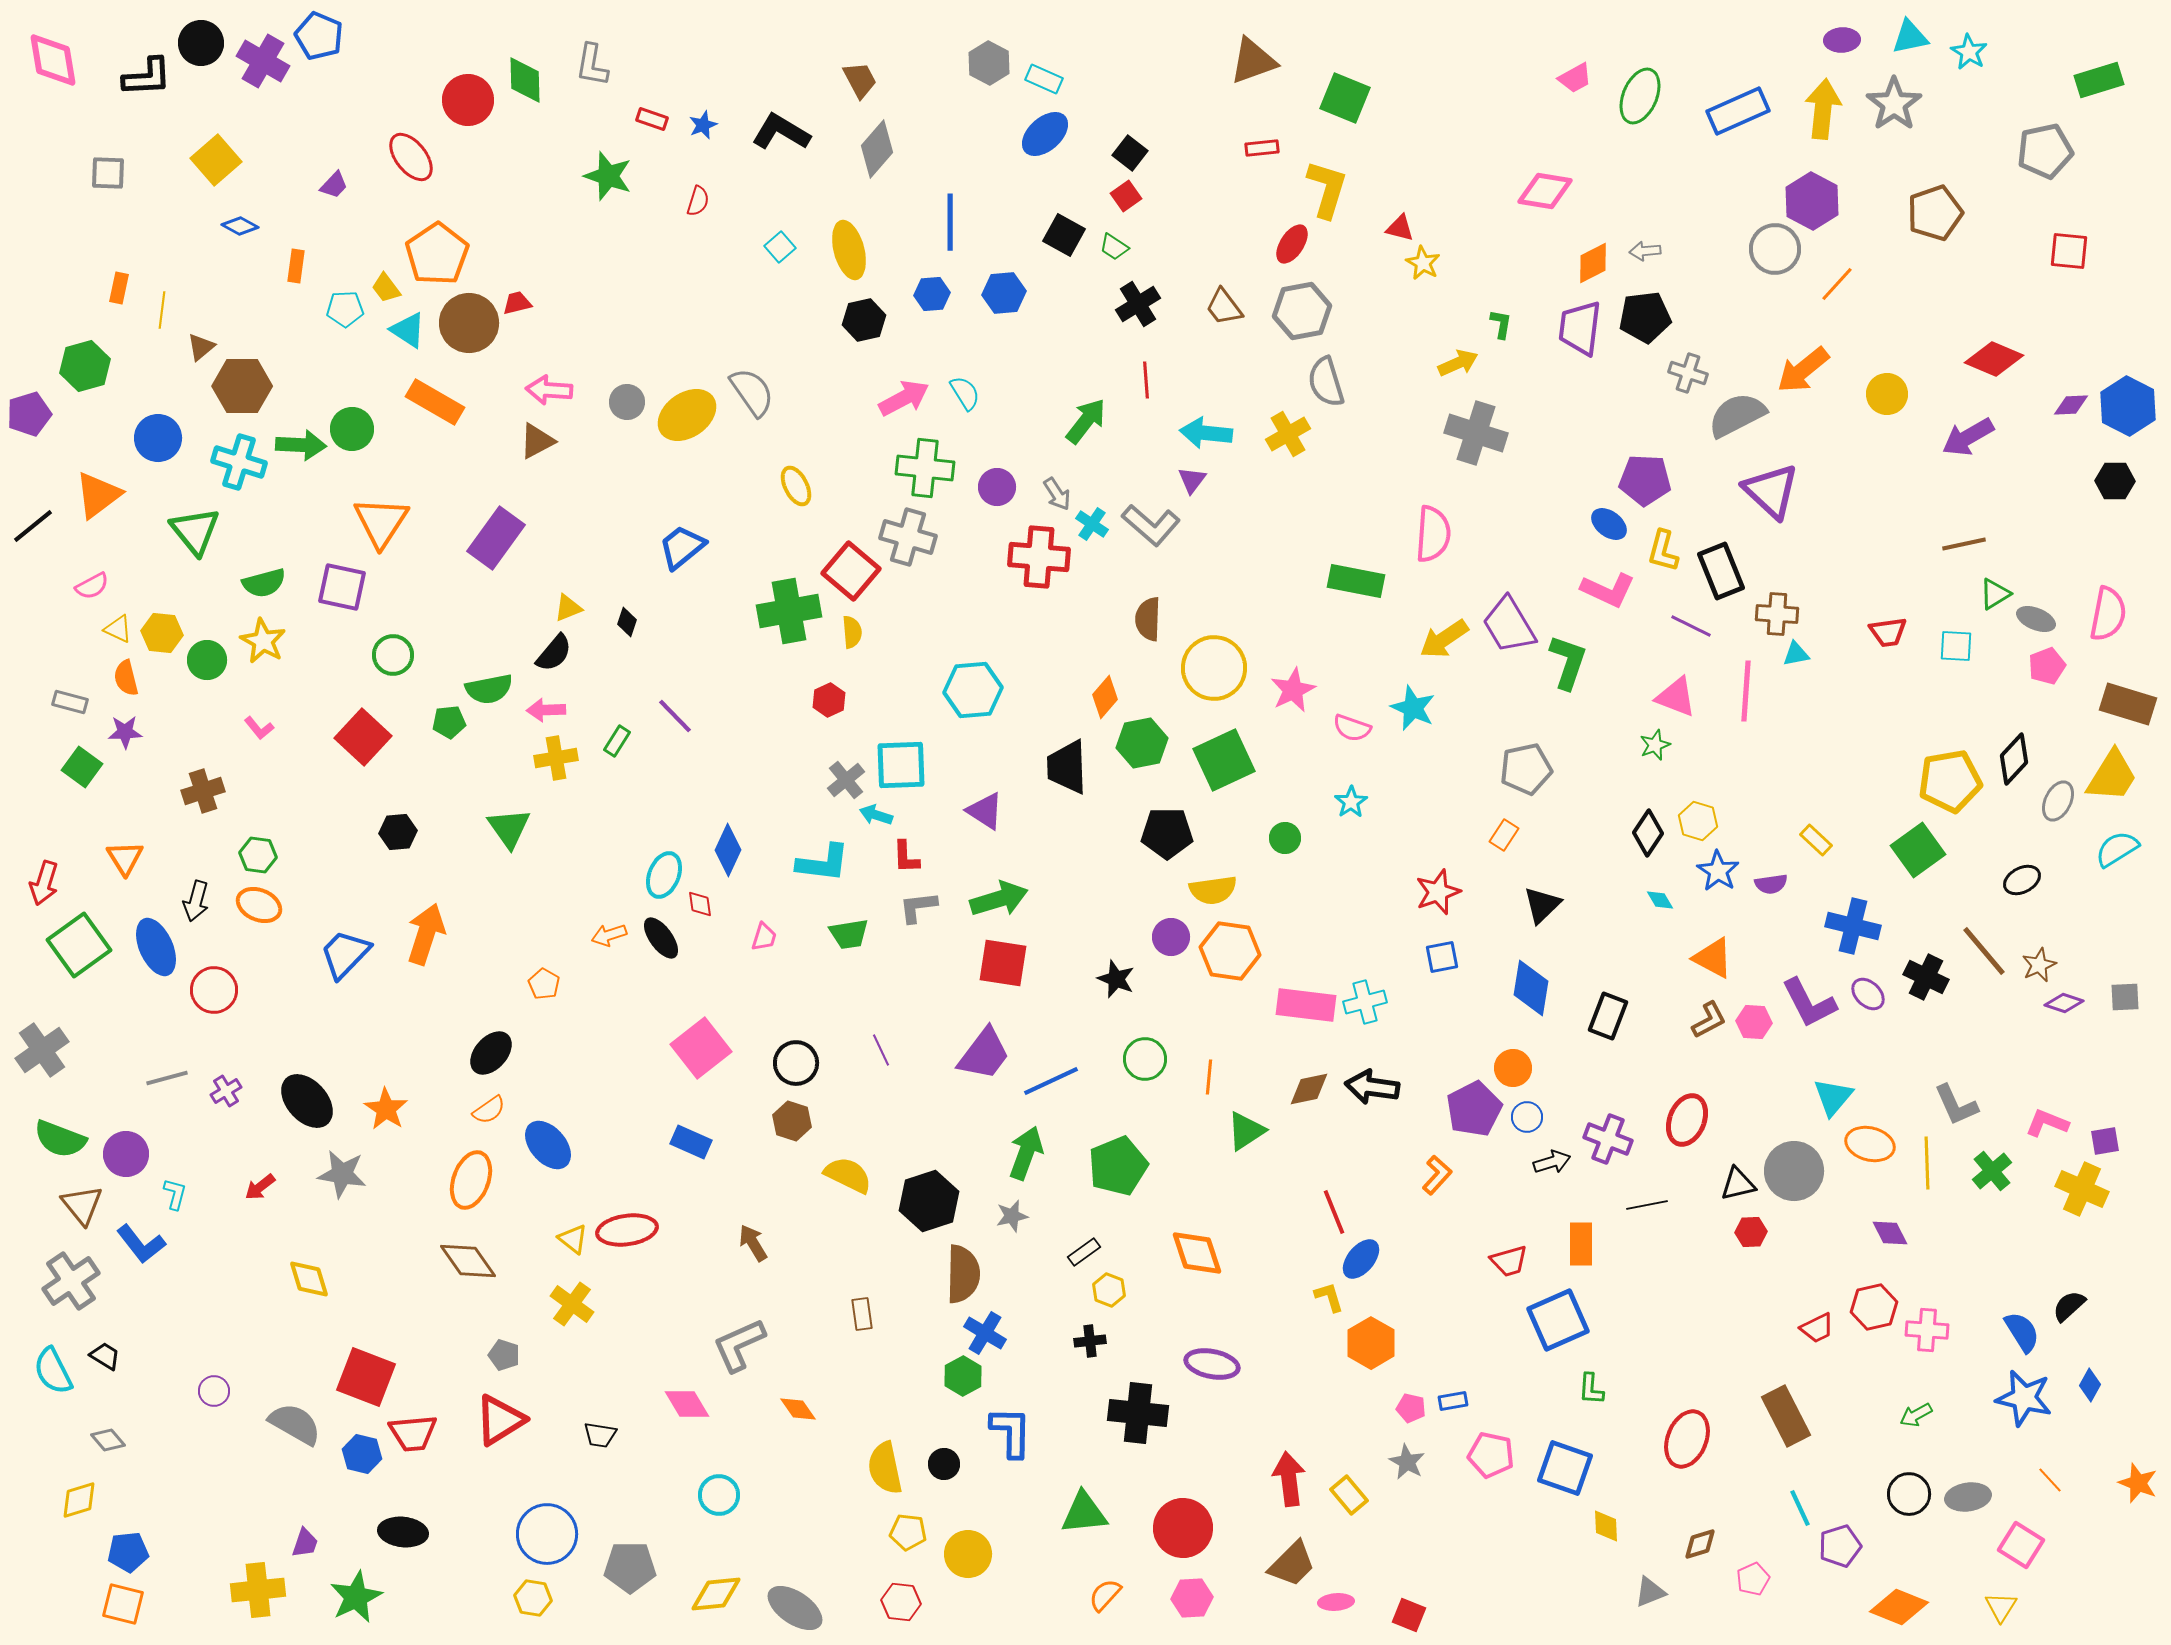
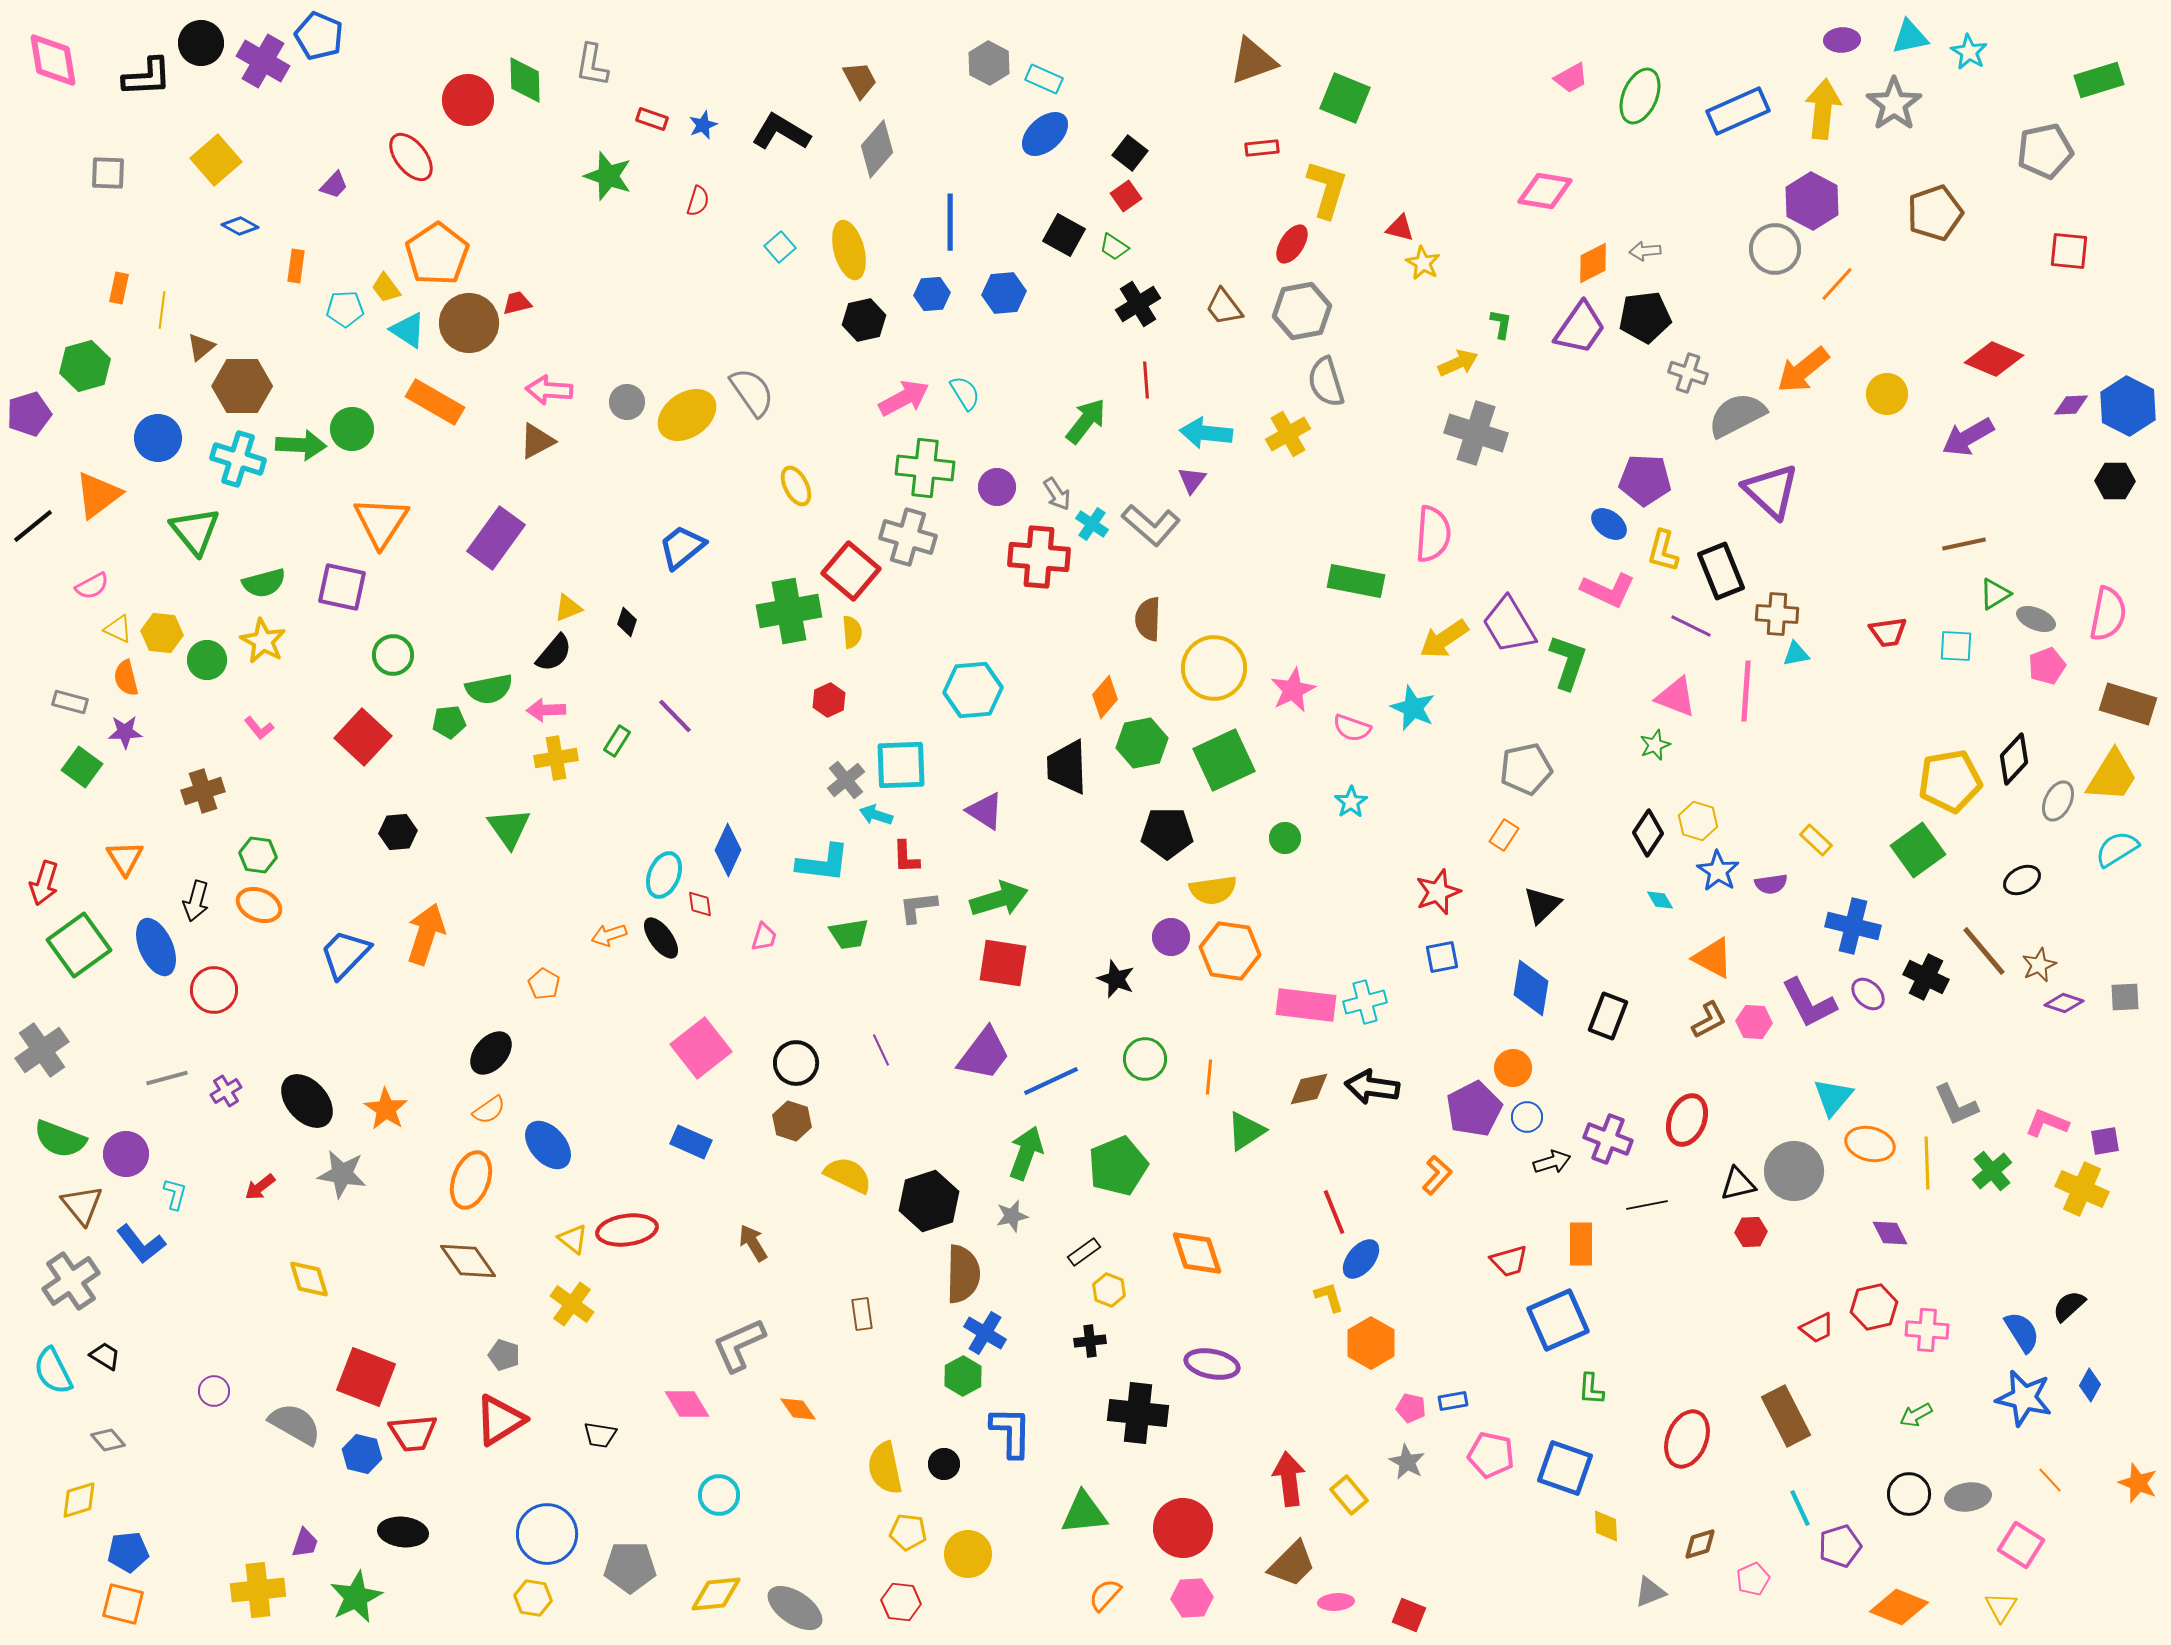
pink trapezoid at (1575, 78): moved 4 px left
purple trapezoid at (1580, 328): rotated 152 degrees counterclockwise
cyan cross at (239, 462): moved 1 px left, 3 px up
